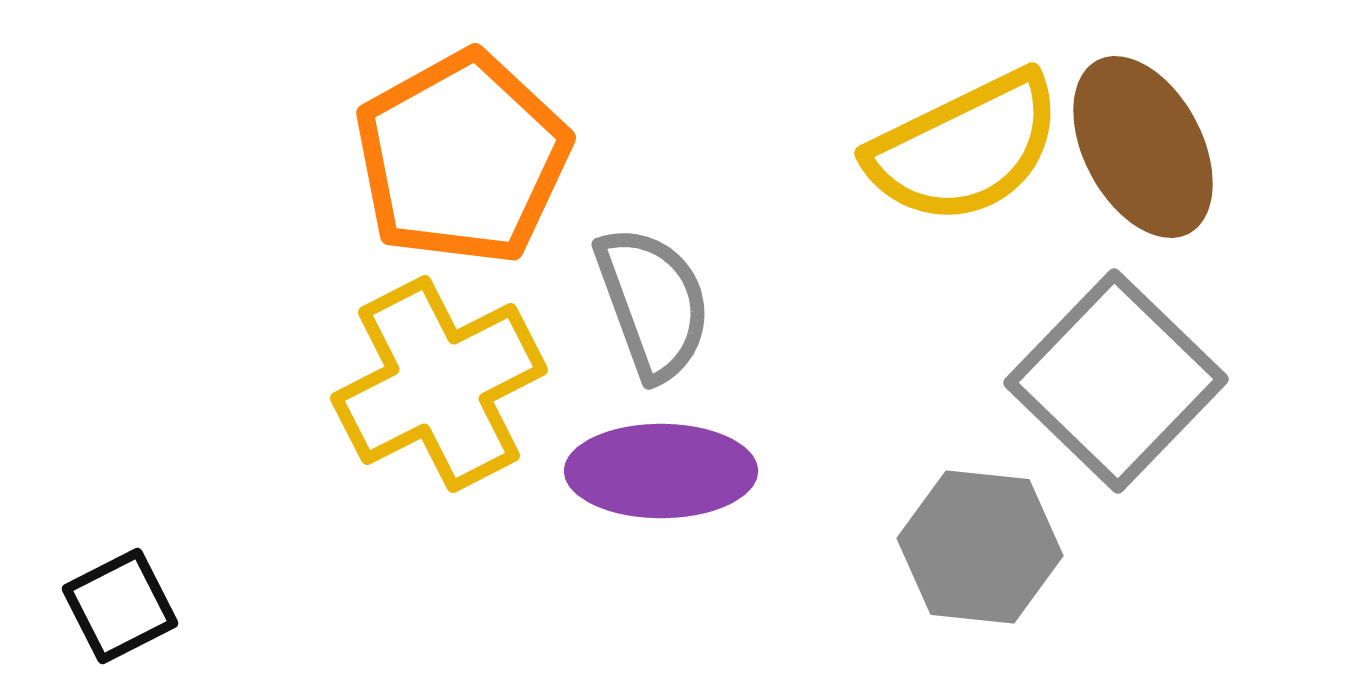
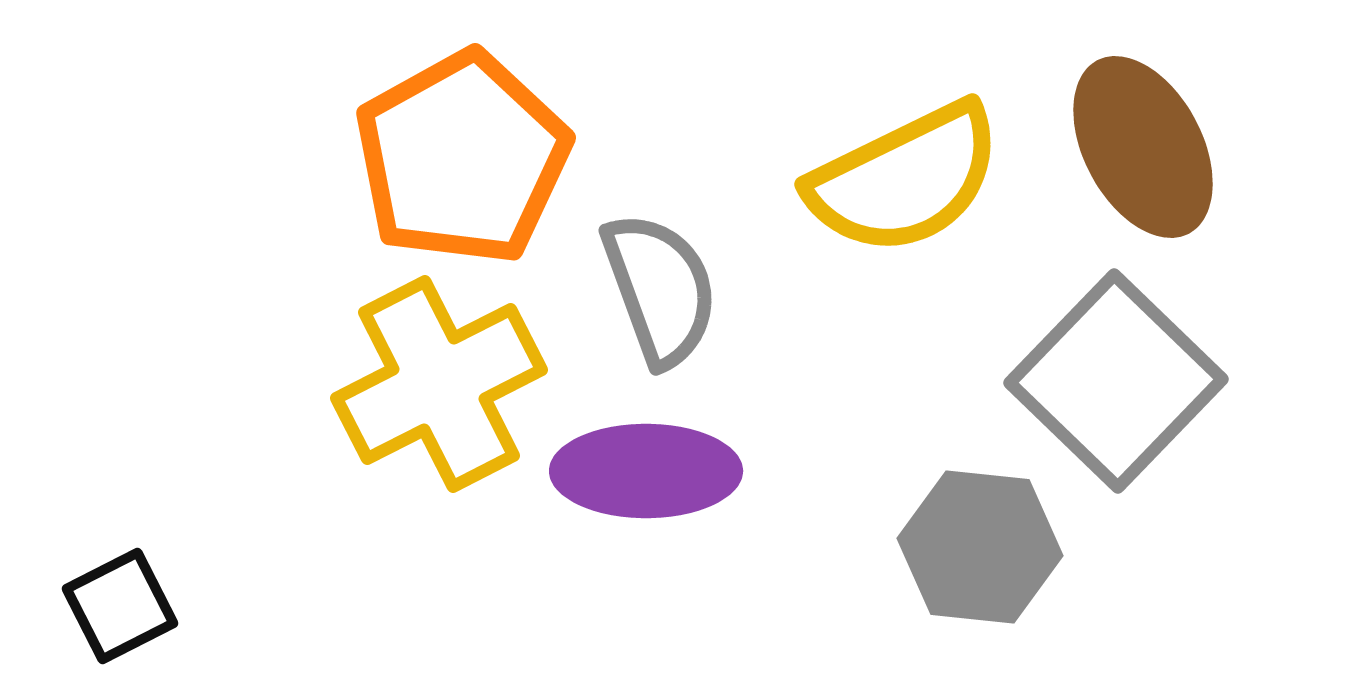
yellow semicircle: moved 60 px left, 31 px down
gray semicircle: moved 7 px right, 14 px up
purple ellipse: moved 15 px left
